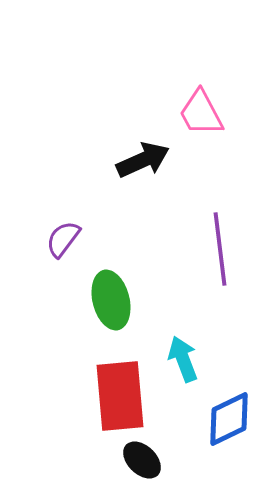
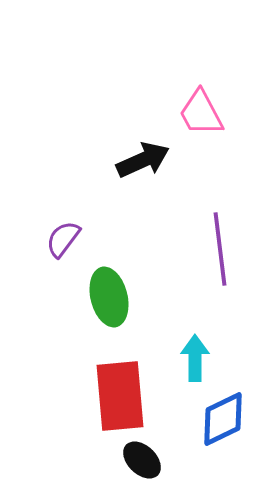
green ellipse: moved 2 px left, 3 px up
cyan arrow: moved 12 px right, 1 px up; rotated 21 degrees clockwise
blue diamond: moved 6 px left
